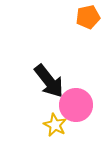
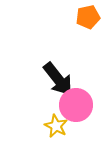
black arrow: moved 9 px right, 2 px up
yellow star: moved 1 px right, 1 px down
